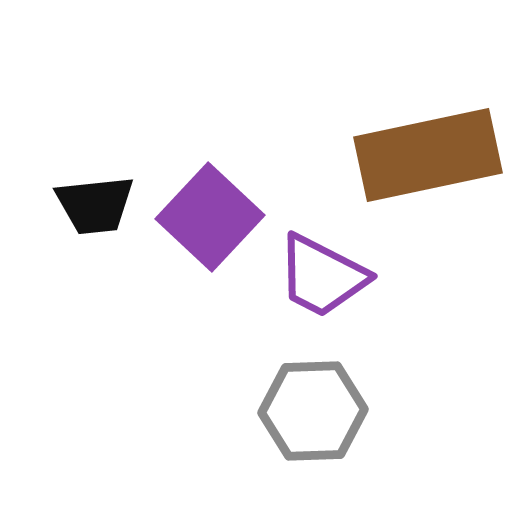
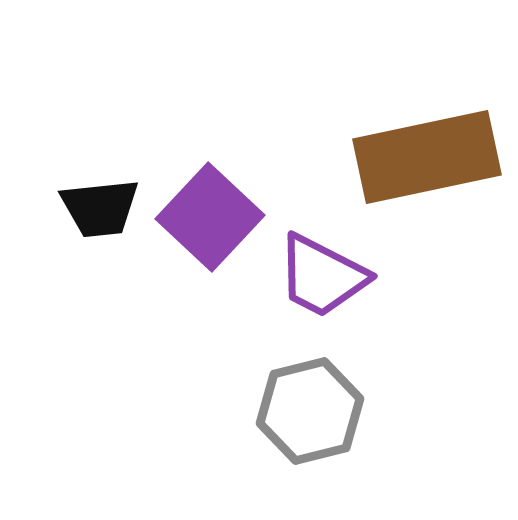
brown rectangle: moved 1 px left, 2 px down
black trapezoid: moved 5 px right, 3 px down
gray hexagon: moved 3 px left; rotated 12 degrees counterclockwise
